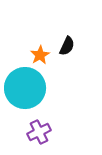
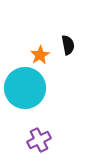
black semicircle: moved 1 px right, 1 px up; rotated 36 degrees counterclockwise
purple cross: moved 8 px down
